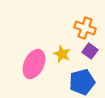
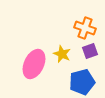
purple square: rotated 35 degrees clockwise
